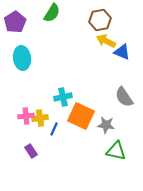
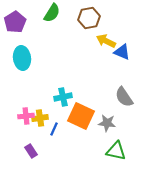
brown hexagon: moved 11 px left, 2 px up
gray star: moved 1 px right, 2 px up
